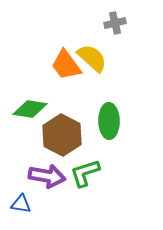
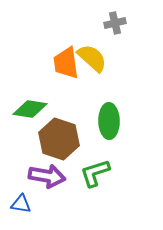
orange trapezoid: moved 2 px up; rotated 28 degrees clockwise
brown hexagon: moved 3 px left, 4 px down; rotated 9 degrees counterclockwise
green L-shape: moved 10 px right
